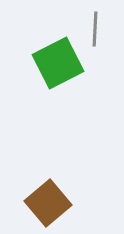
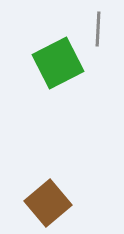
gray line: moved 3 px right
